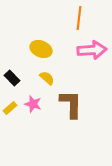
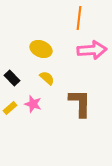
brown L-shape: moved 9 px right, 1 px up
